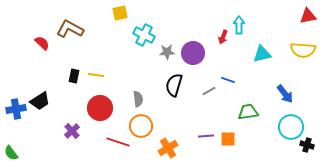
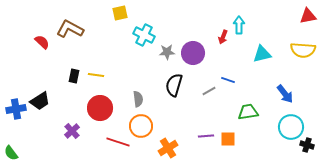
red semicircle: moved 1 px up
